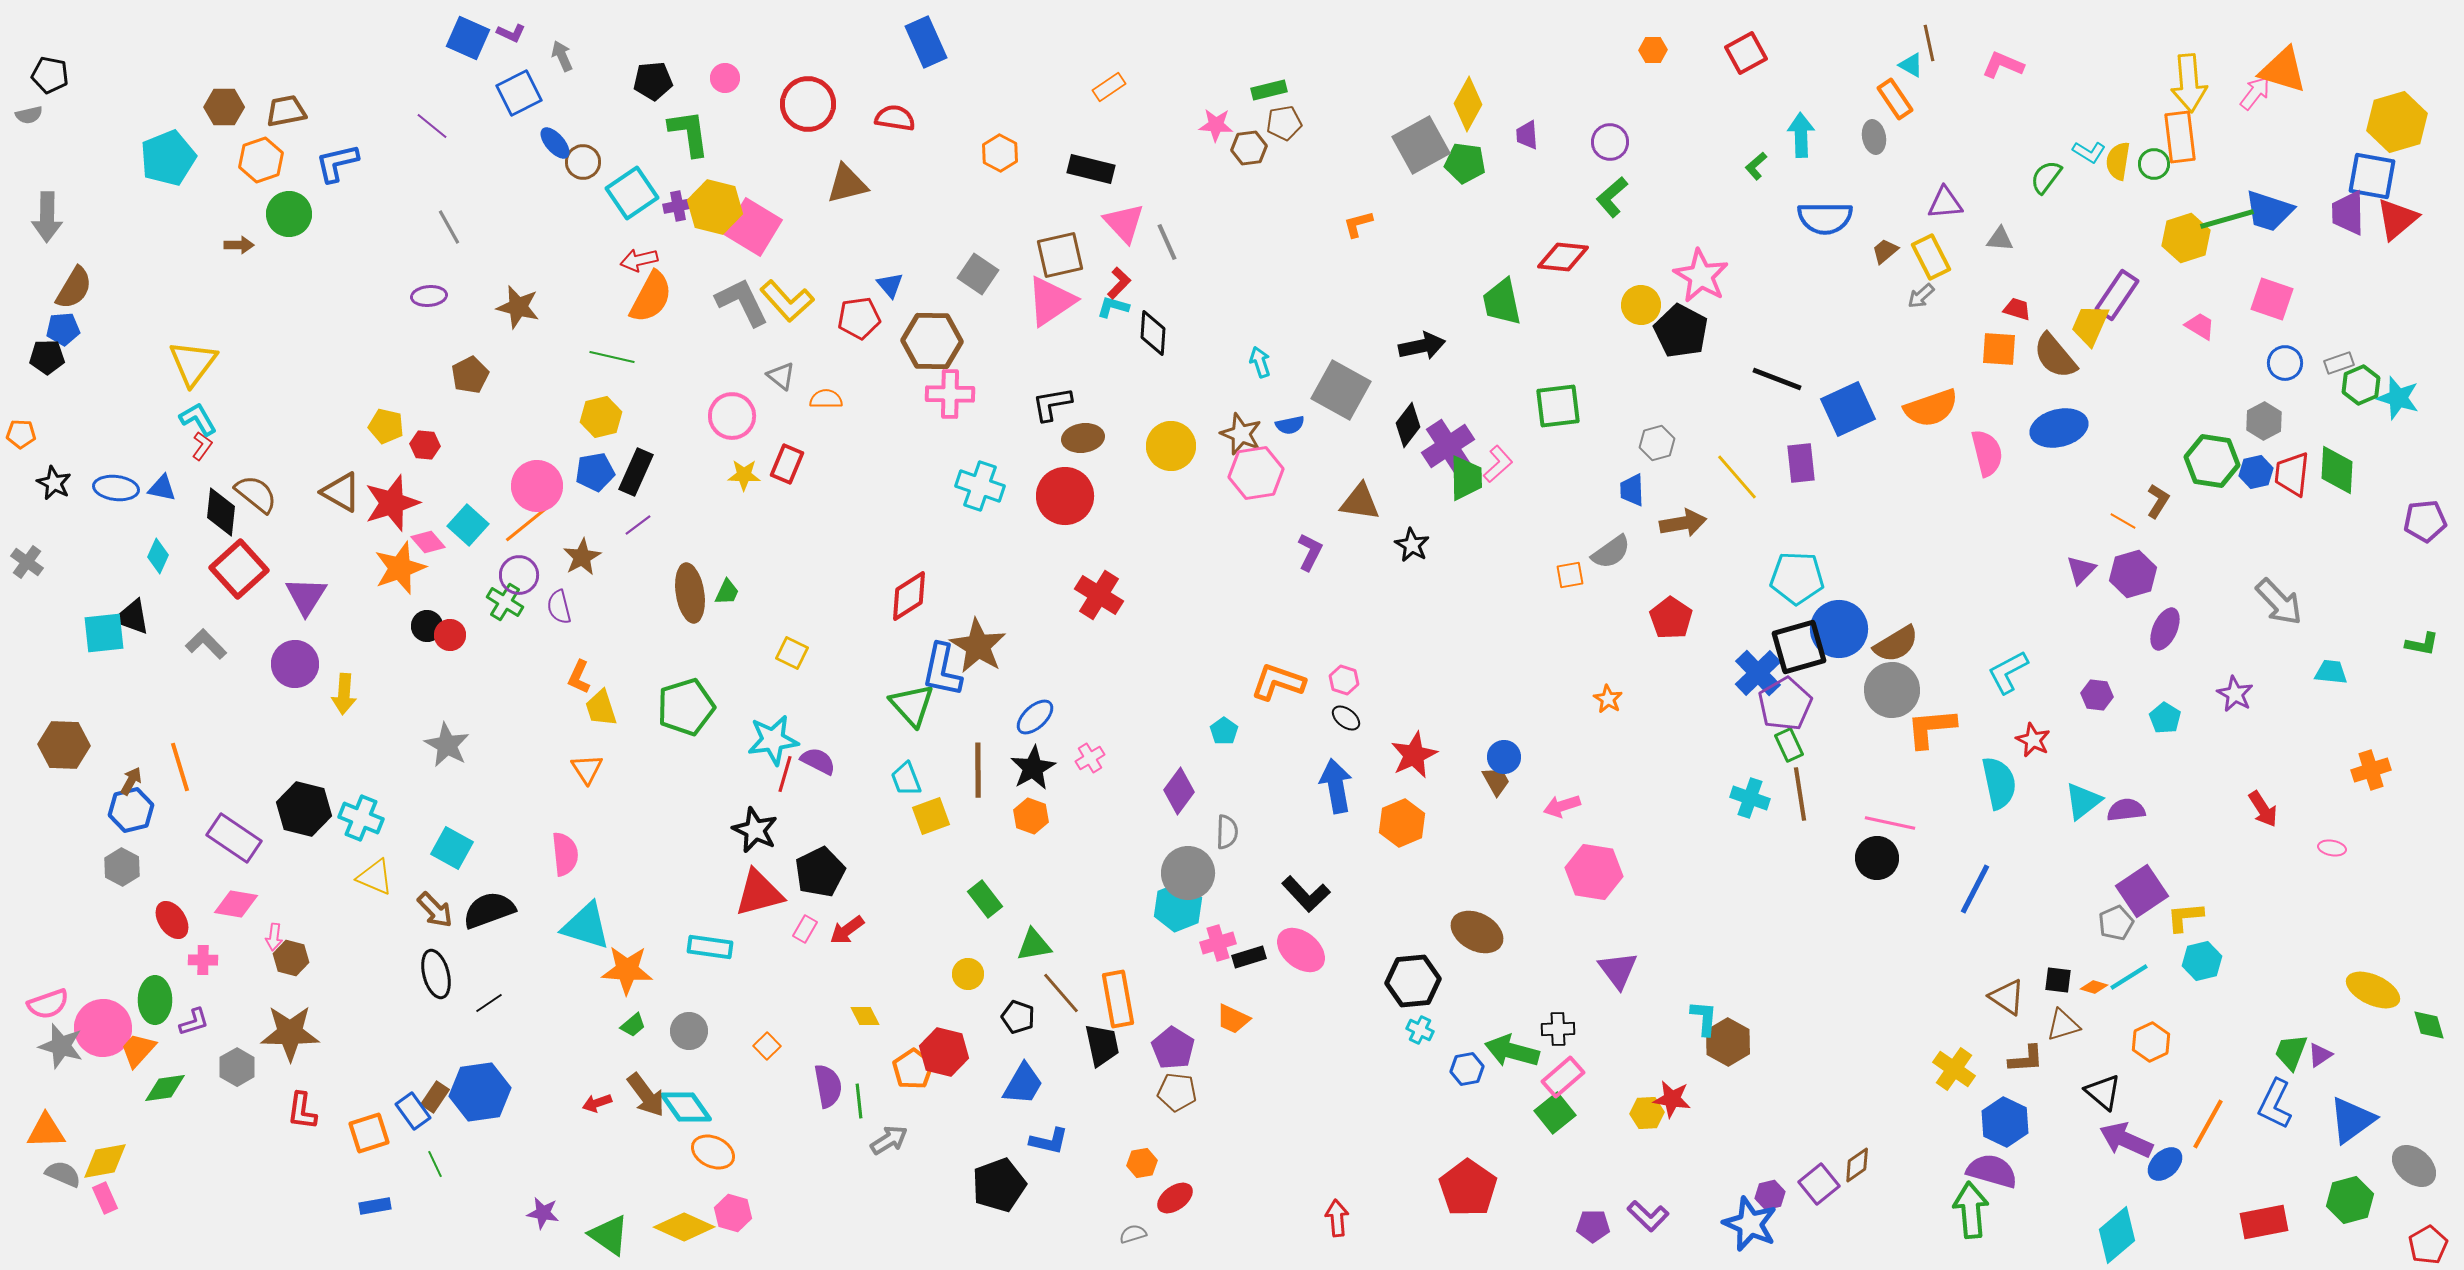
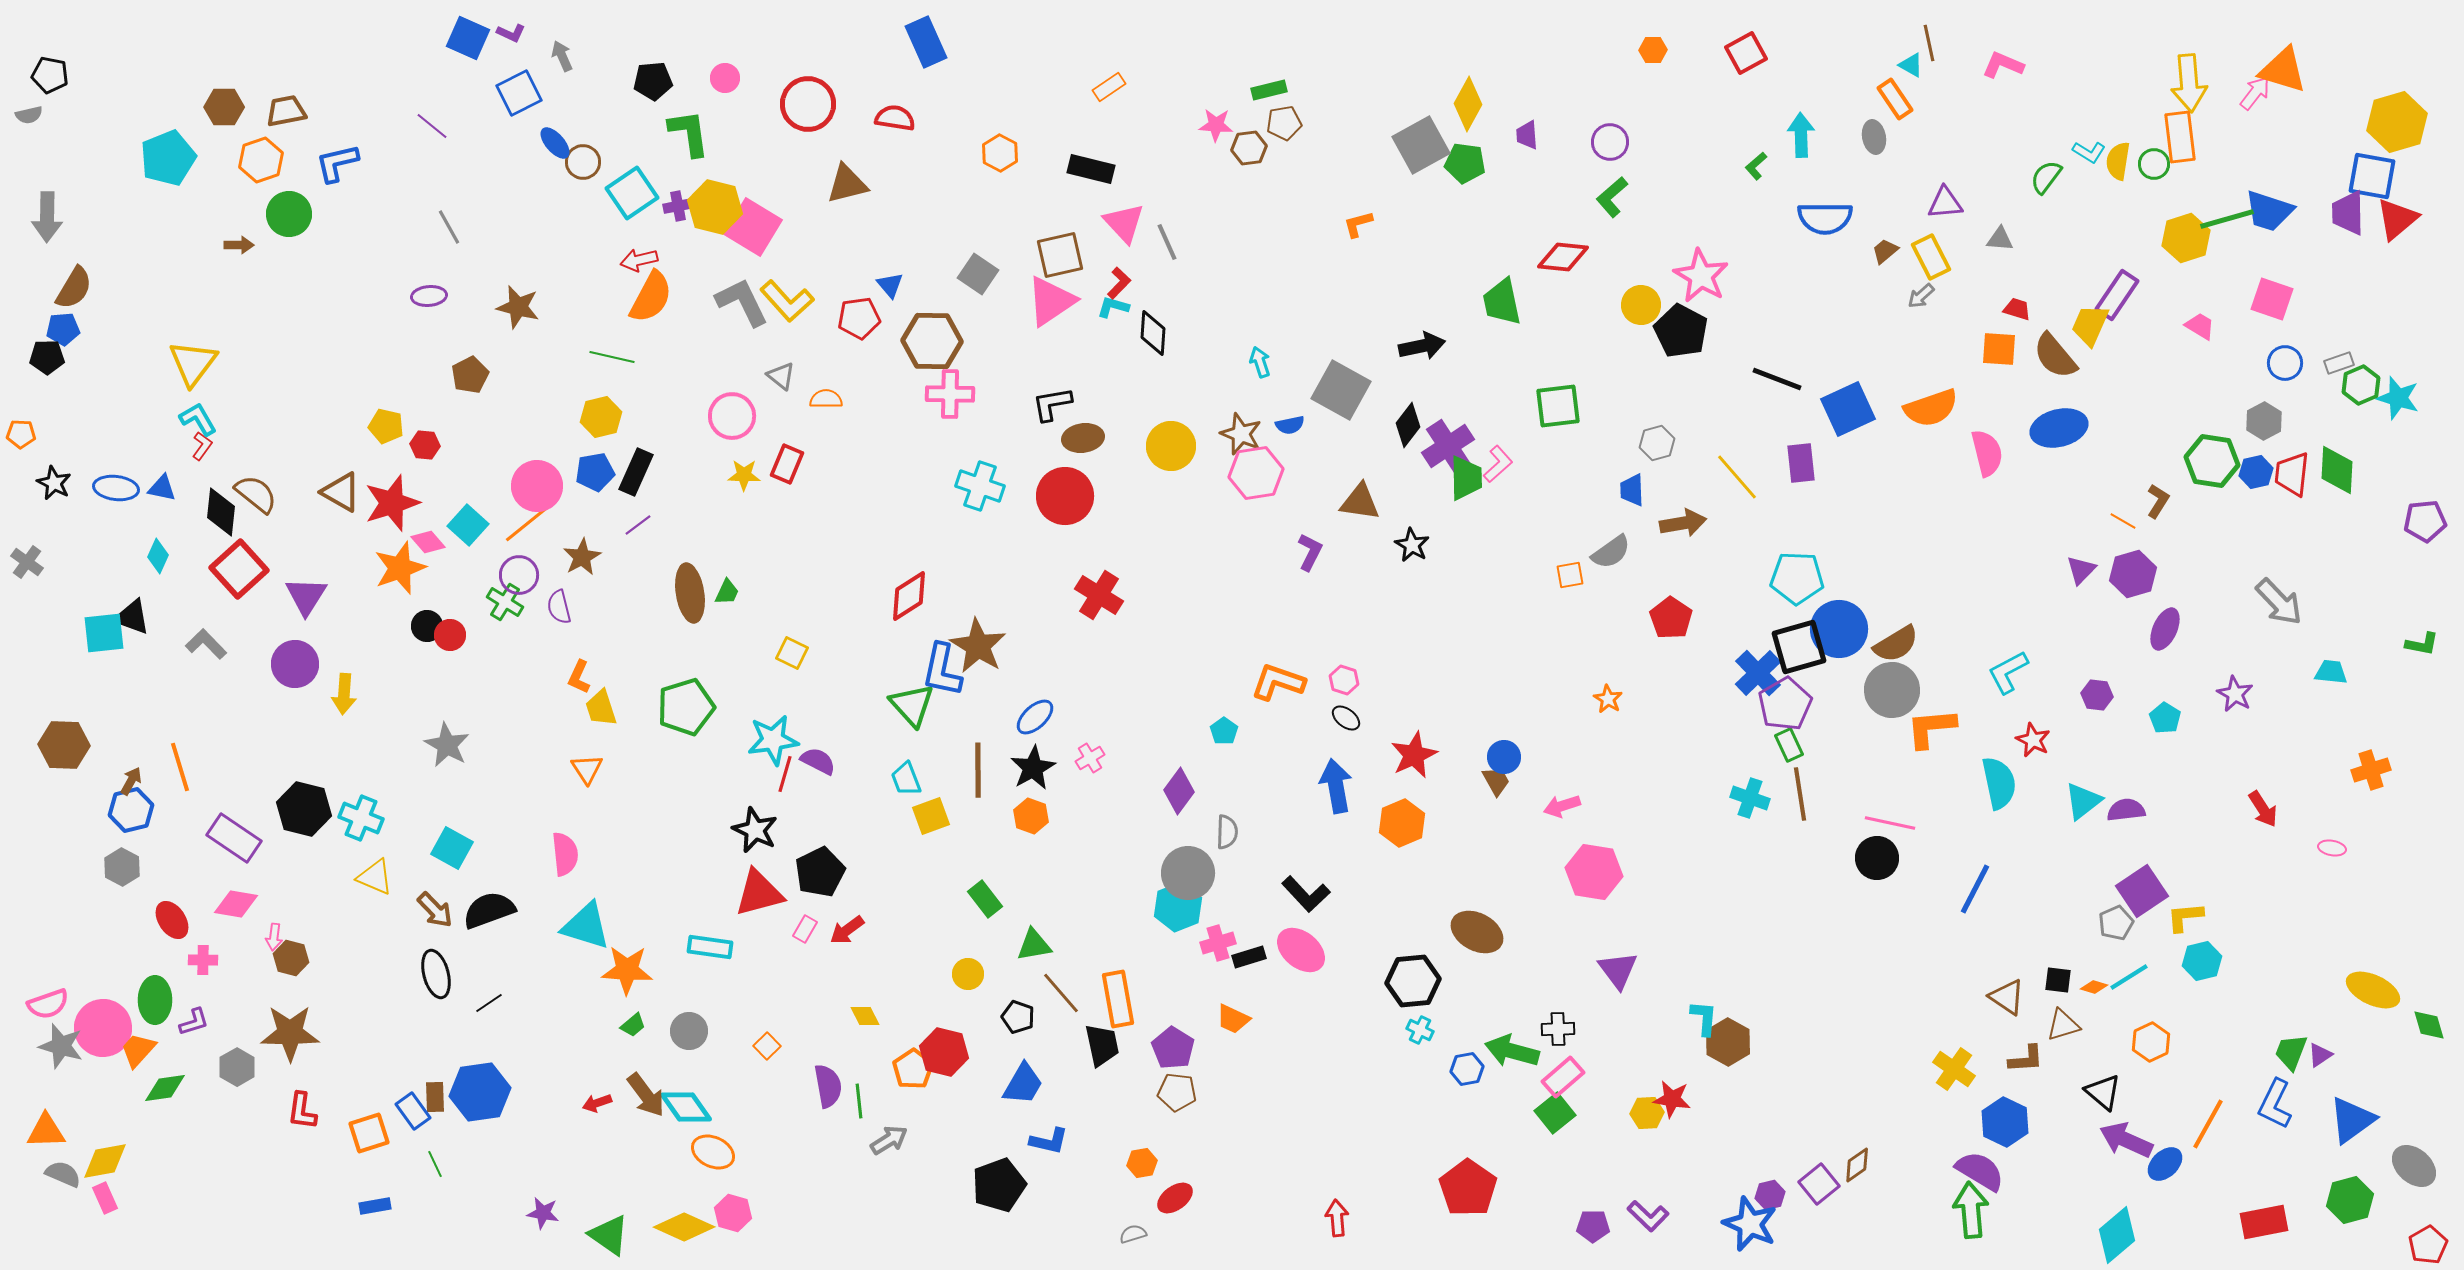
brown rectangle at (435, 1097): rotated 36 degrees counterclockwise
purple semicircle at (1992, 1171): moved 12 px left; rotated 15 degrees clockwise
